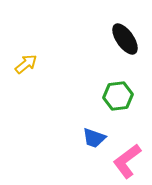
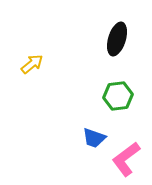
black ellipse: moved 8 px left; rotated 52 degrees clockwise
yellow arrow: moved 6 px right
pink L-shape: moved 1 px left, 2 px up
